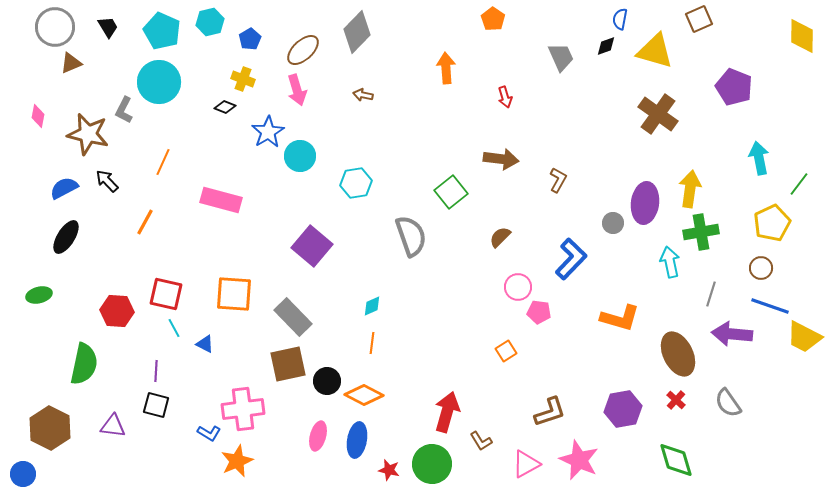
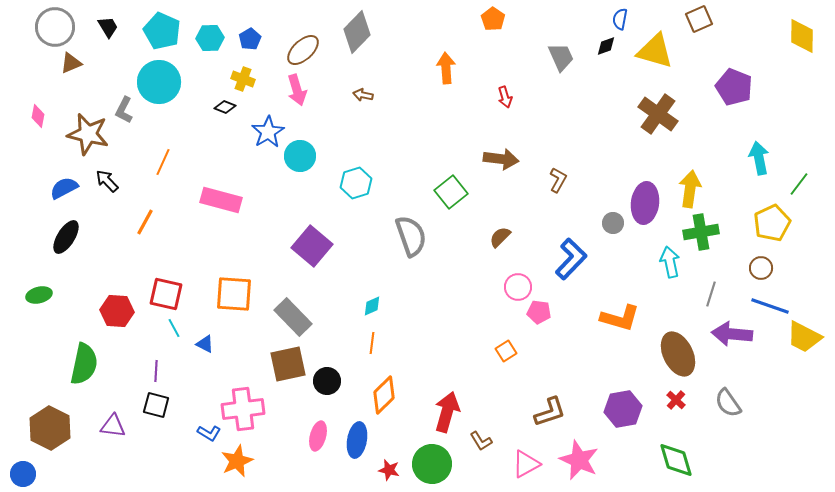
cyan hexagon at (210, 22): moved 16 px down; rotated 12 degrees clockwise
cyan hexagon at (356, 183): rotated 8 degrees counterclockwise
orange diamond at (364, 395): moved 20 px right; rotated 72 degrees counterclockwise
